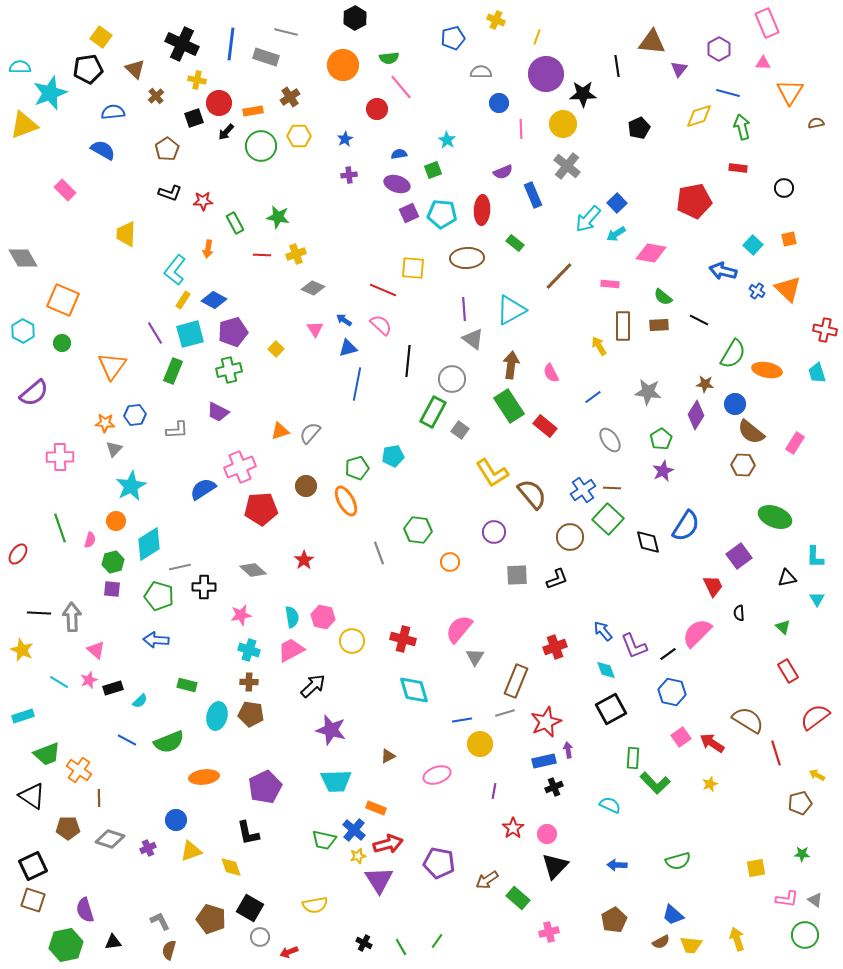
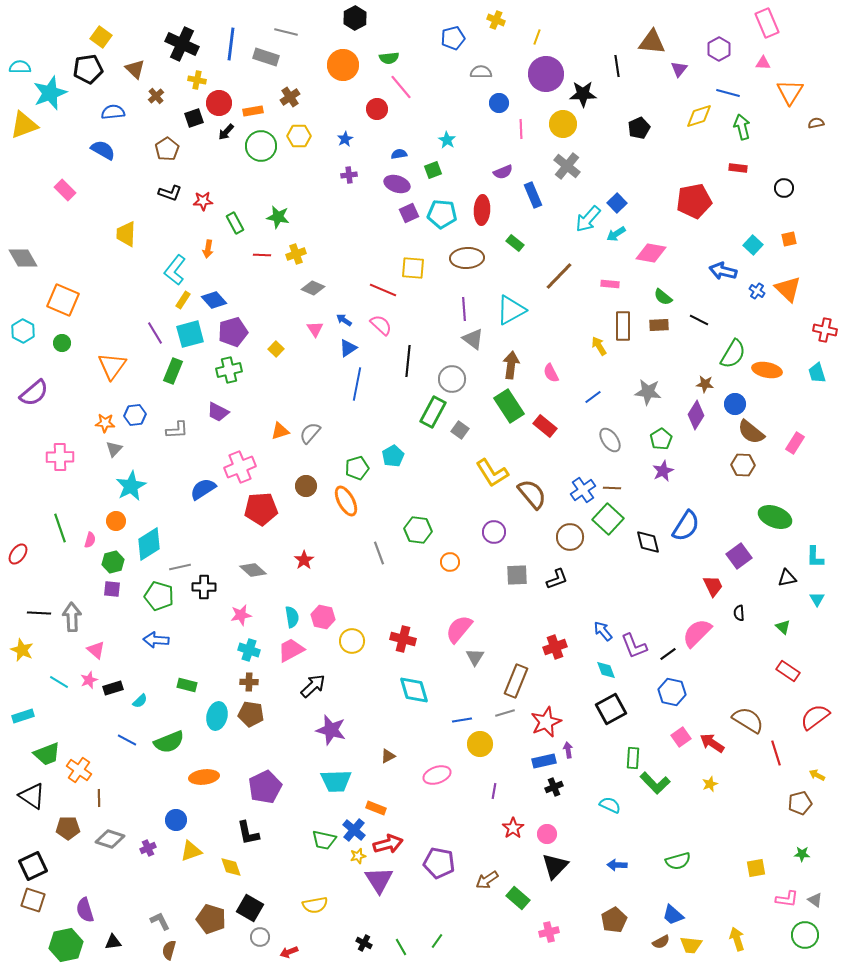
blue diamond at (214, 300): rotated 20 degrees clockwise
blue triangle at (348, 348): rotated 18 degrees counterclockwise
cyan pentagon at (393, 456): rotated 20 degrees counterclockwise
red rectangle at (788, 671): rotated 25 degrees counterclockwise
